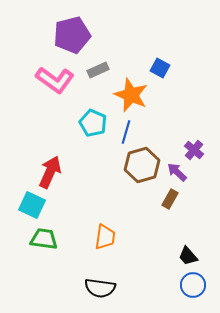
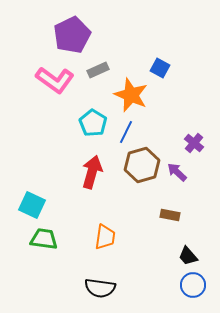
purple pentagon: rotated 12 degrees counterclockwise
cyan pentagon: rotated 8 degrees clockwise
blue line: rotated 10 degrees clockwise
purple cross: moved 7 px up
red arrow: moved 42 px right; rotated 8 degrees counterclockwise
brown rectangle: moved 16 px down; rotated 72 degrees clockwise
